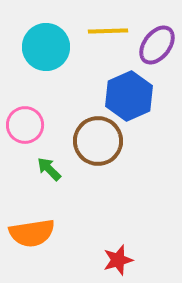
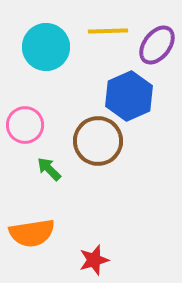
red star: moved 24 px left
